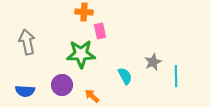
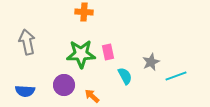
pink rectangle: moved 8 px right, 21 px down
gray star: moved 2 px left
cyan line: rotated 70 degrees clockwise
purple circle: moved 2 px right
